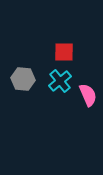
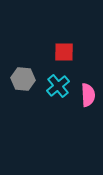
cyan cross: moved 2 px left, 5 px down
pink semicircle: rotated 20 degrees clockwise
